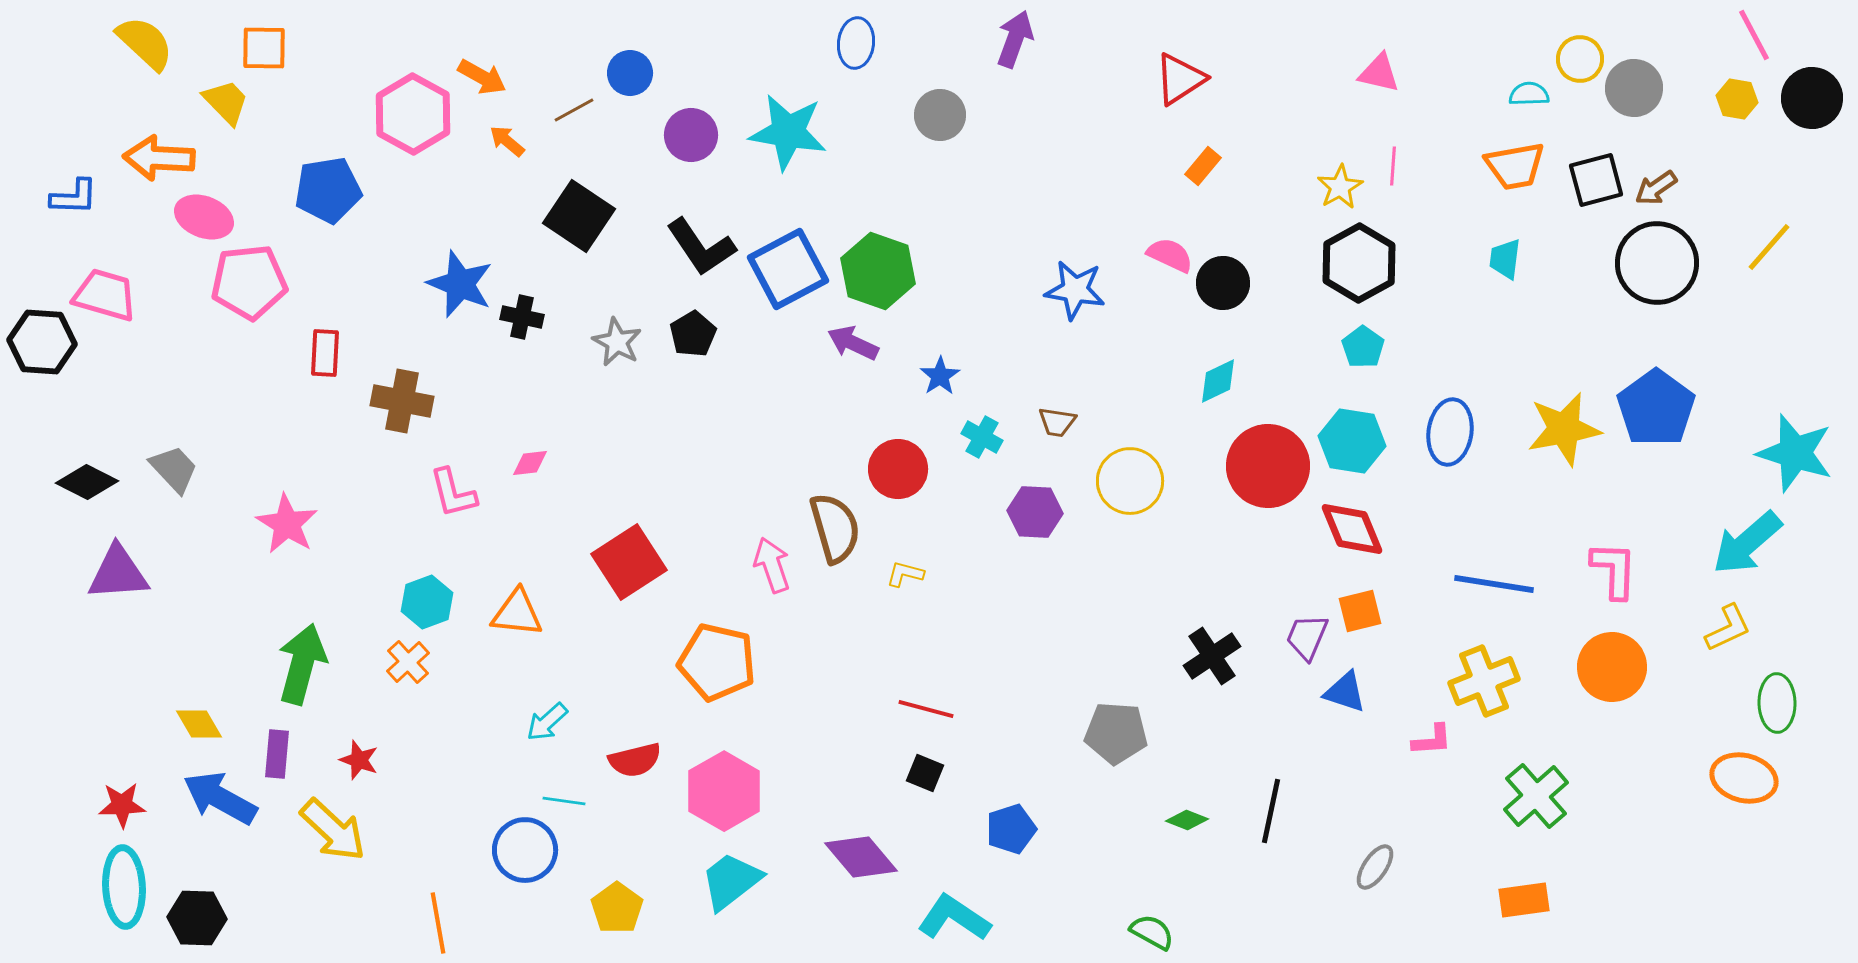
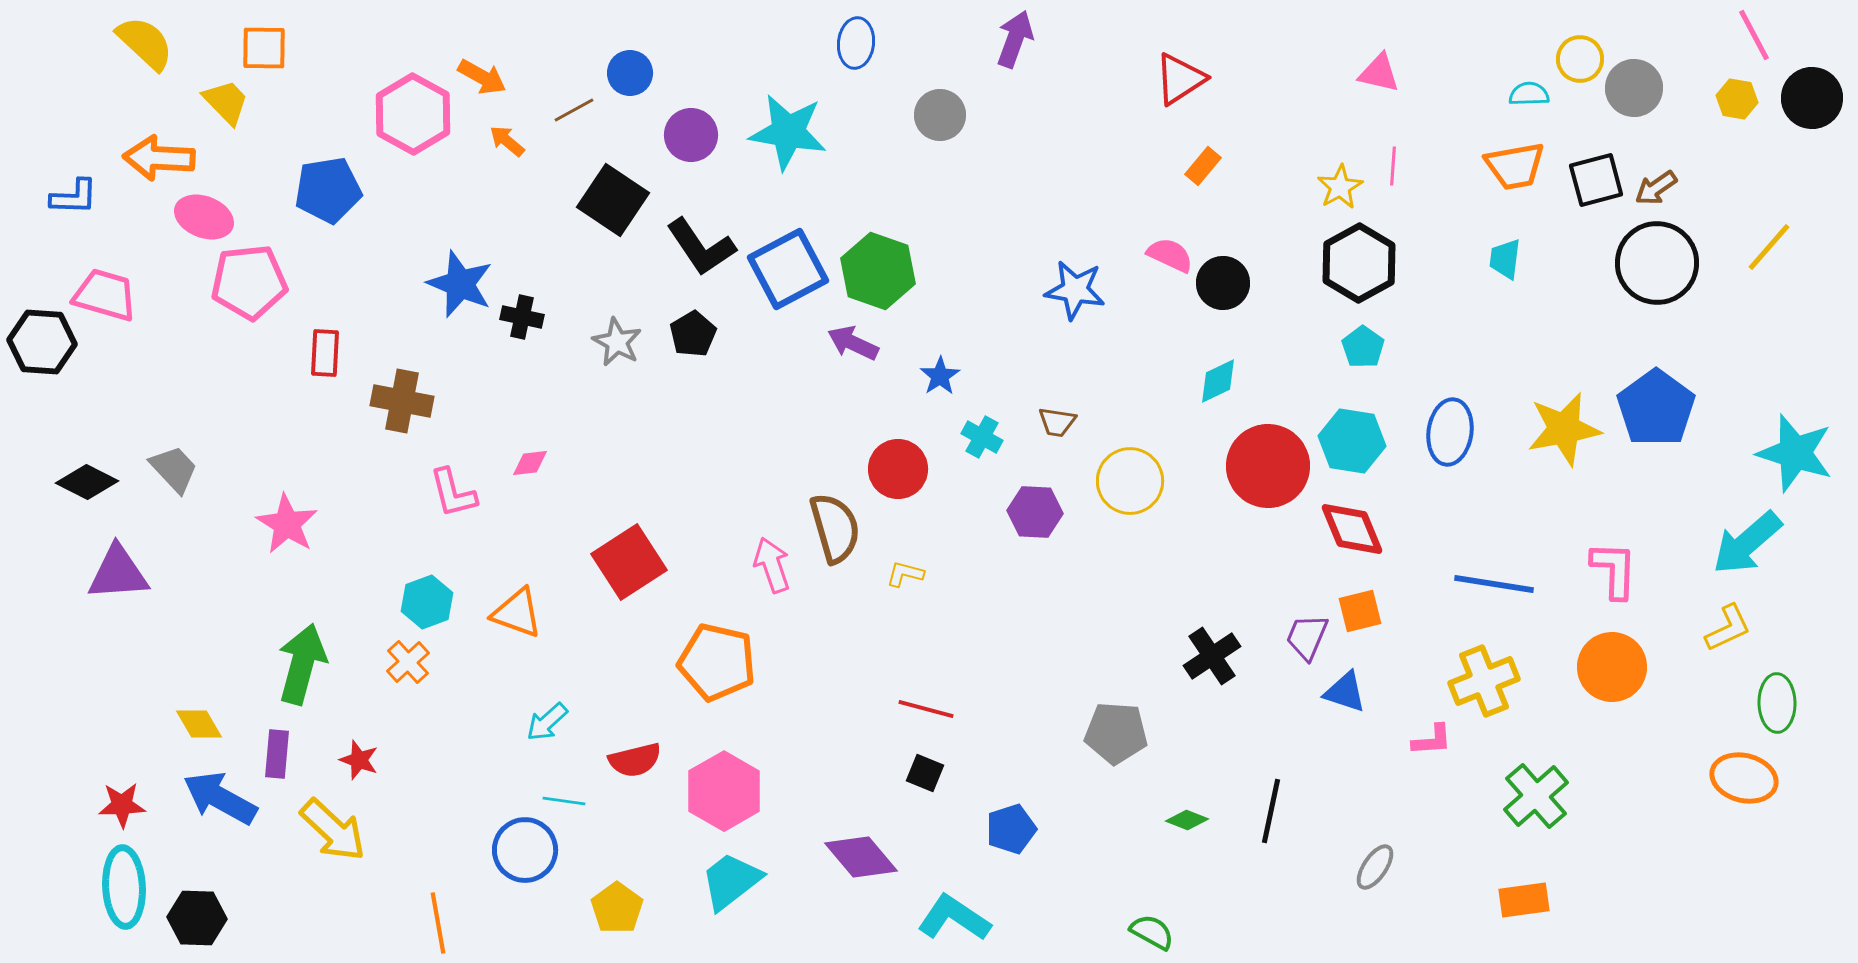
black square at (579, 216): moved 34 px right, 16 px up
orange triangle at (517, 613): rotated 14 degrees clockwise
